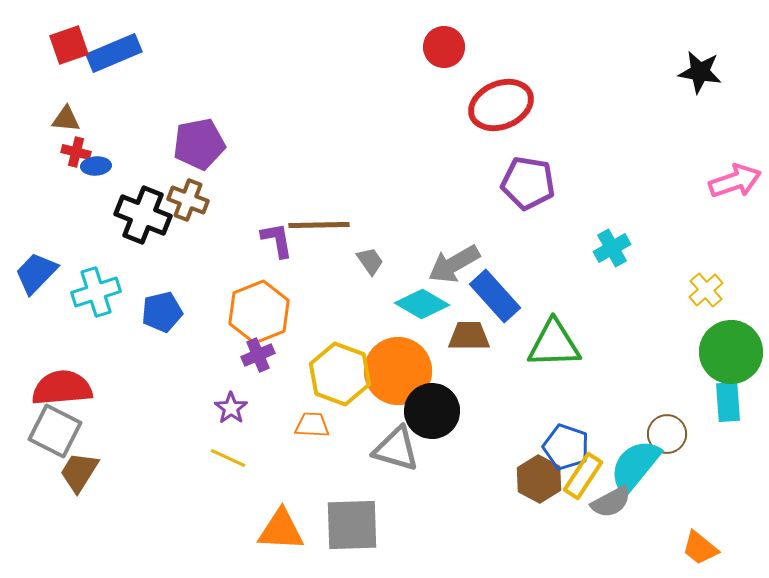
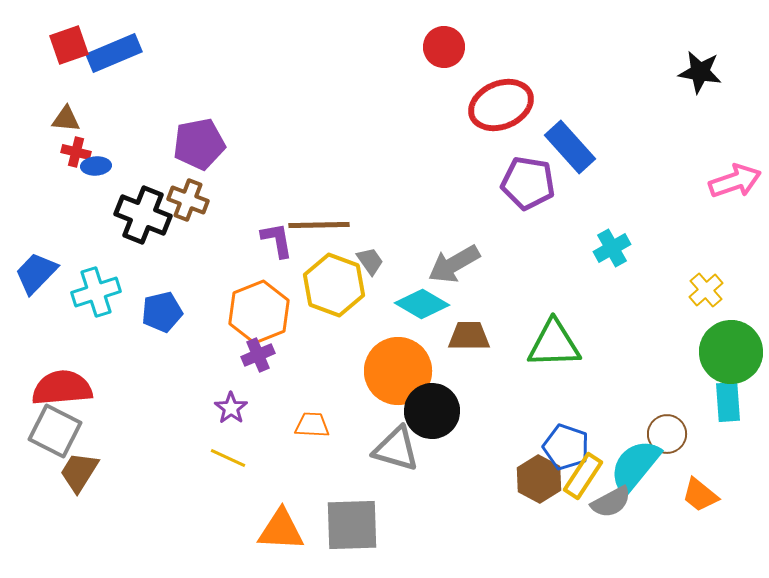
blue rectangle at (495, 296): moved 75 px right, 149 px up
yellow hexagon at (340, 374): moved 6 px left, 89 px up
orange trapezoid at (700, 548): moved 53 px up
